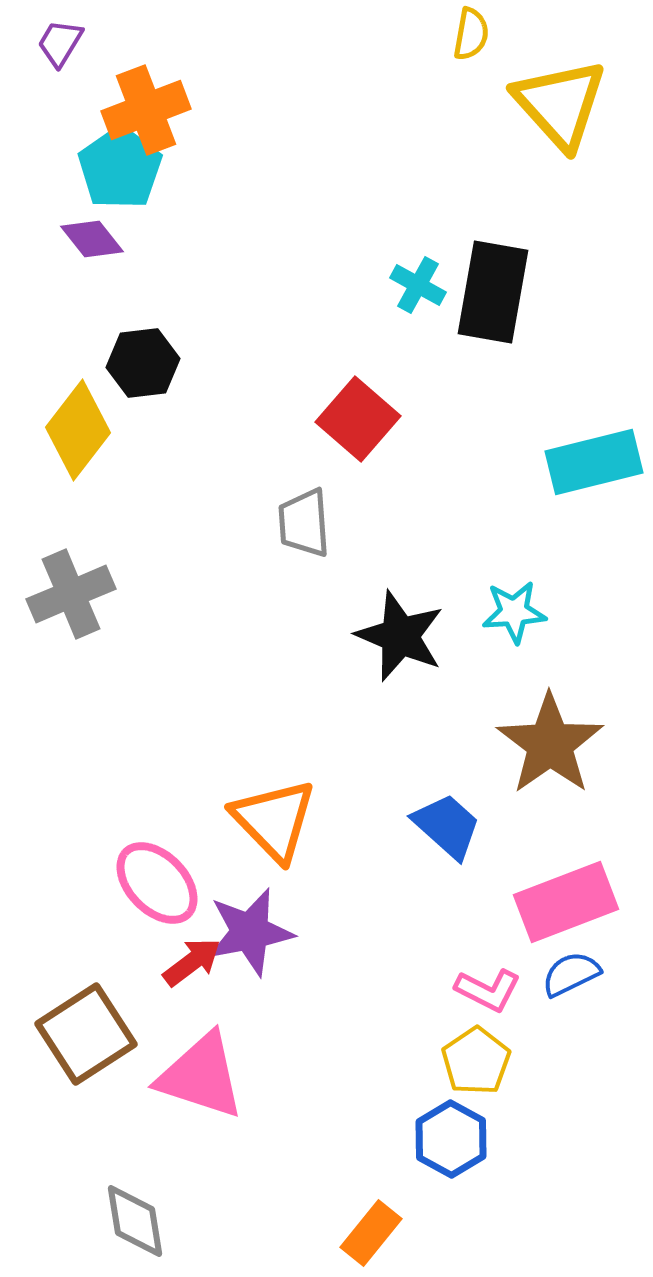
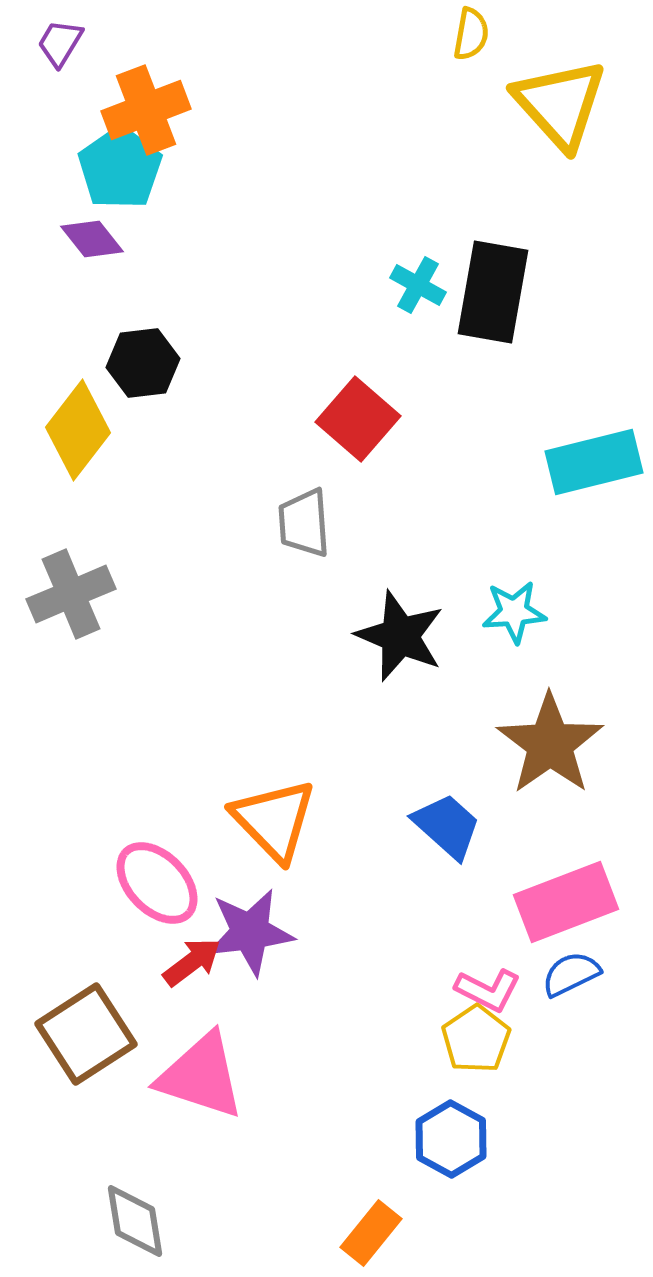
purple star: rotated 4 degrees clockwise
yellow pentagon: moved 22 px up
